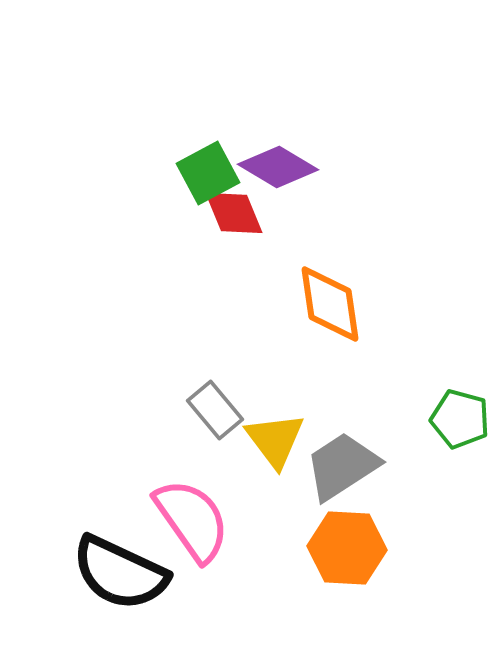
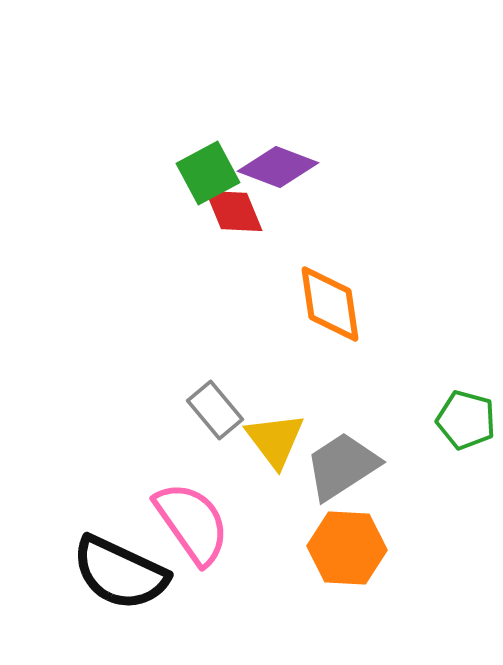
purple diamond: rotated 10 degrees counterclockwise
red diamond: moved 2 px up
green pentagon: moved 6 px right, 1 px down
pink semicircle: moved 3 px down
